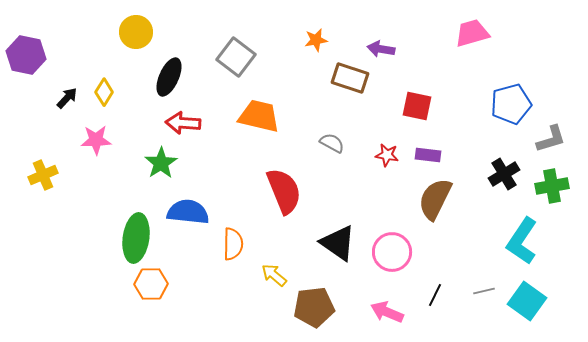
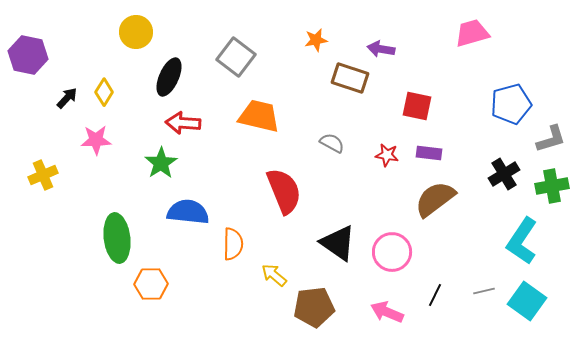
purple hexagon: moved 2 px right
purple rectangle: moved 1 px right, 2 px up
brown semicircle: rotated 27 degrees clockwise
green ellipse: moved 19 px left; rotated 15 degrees counterclockwise
